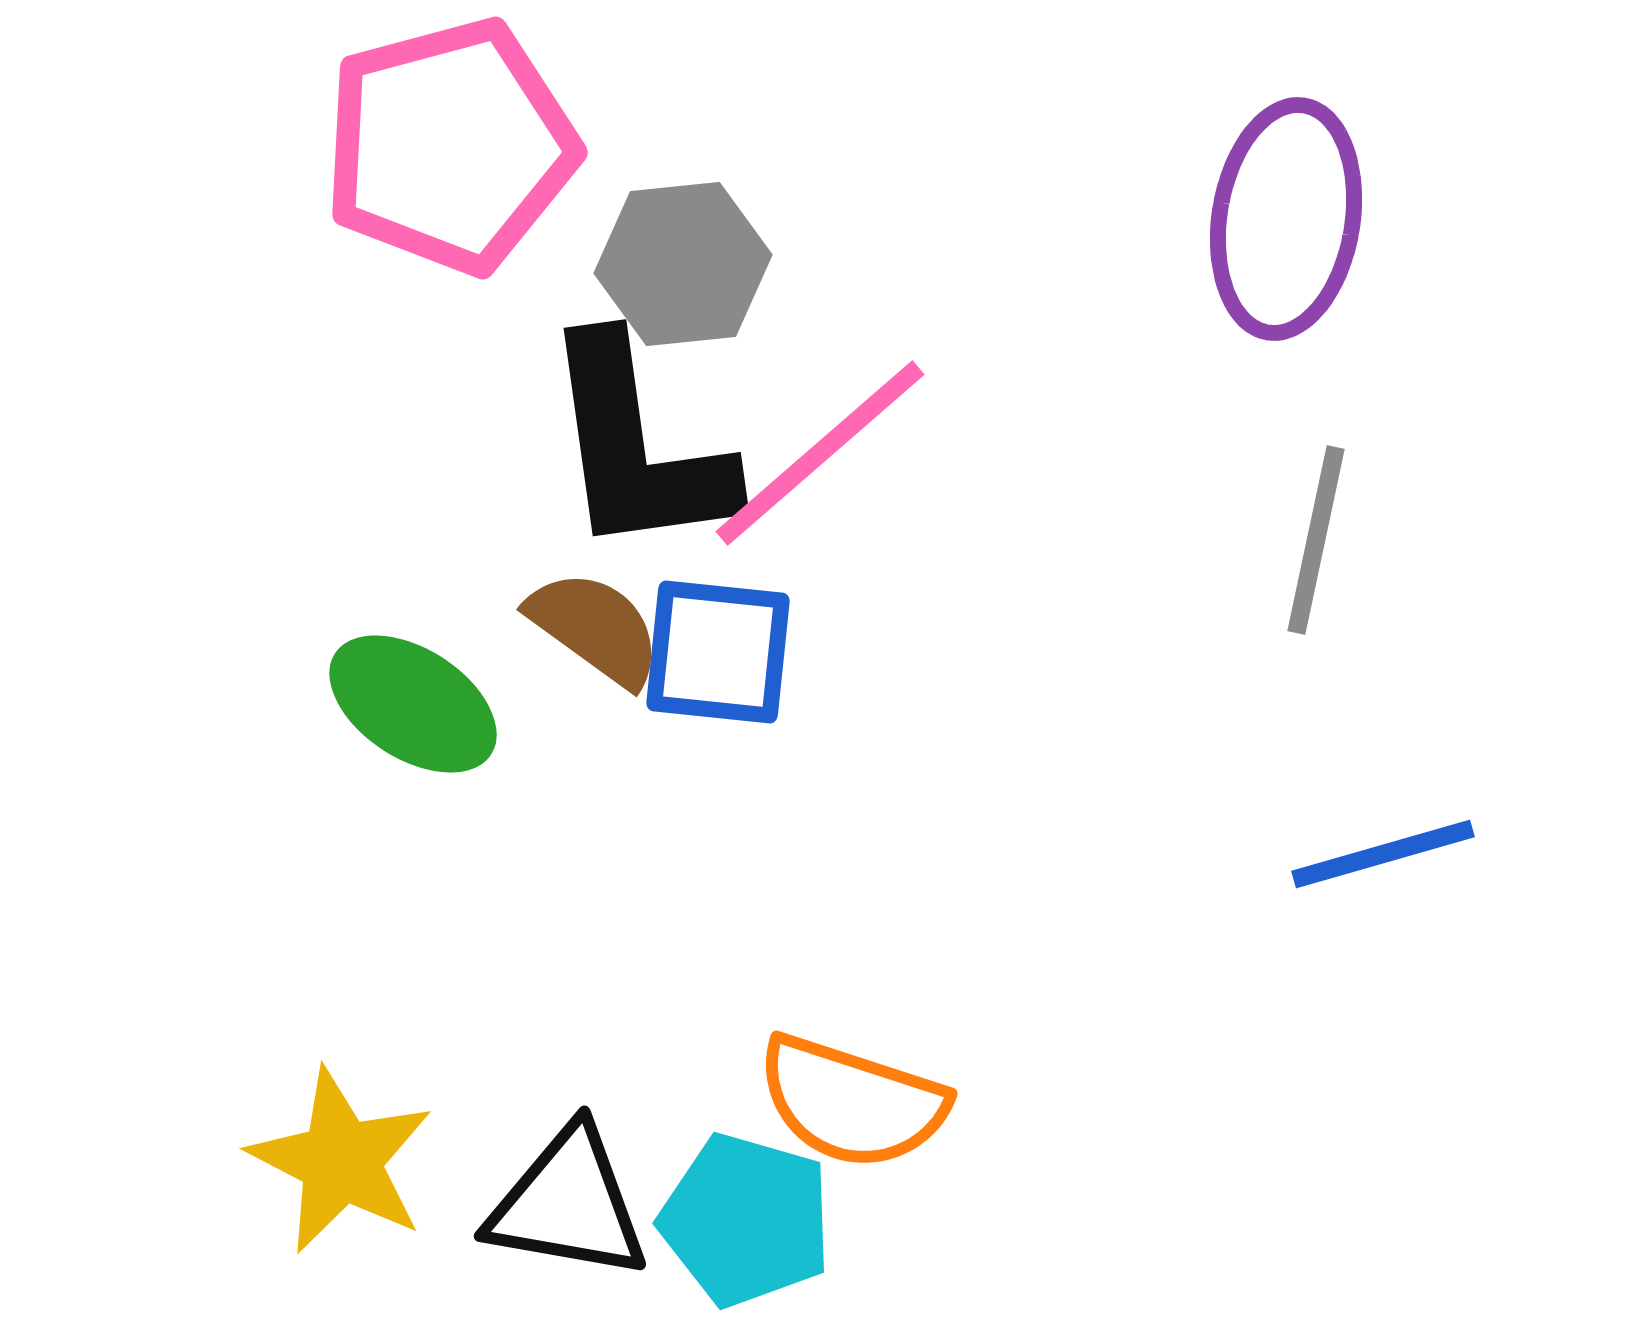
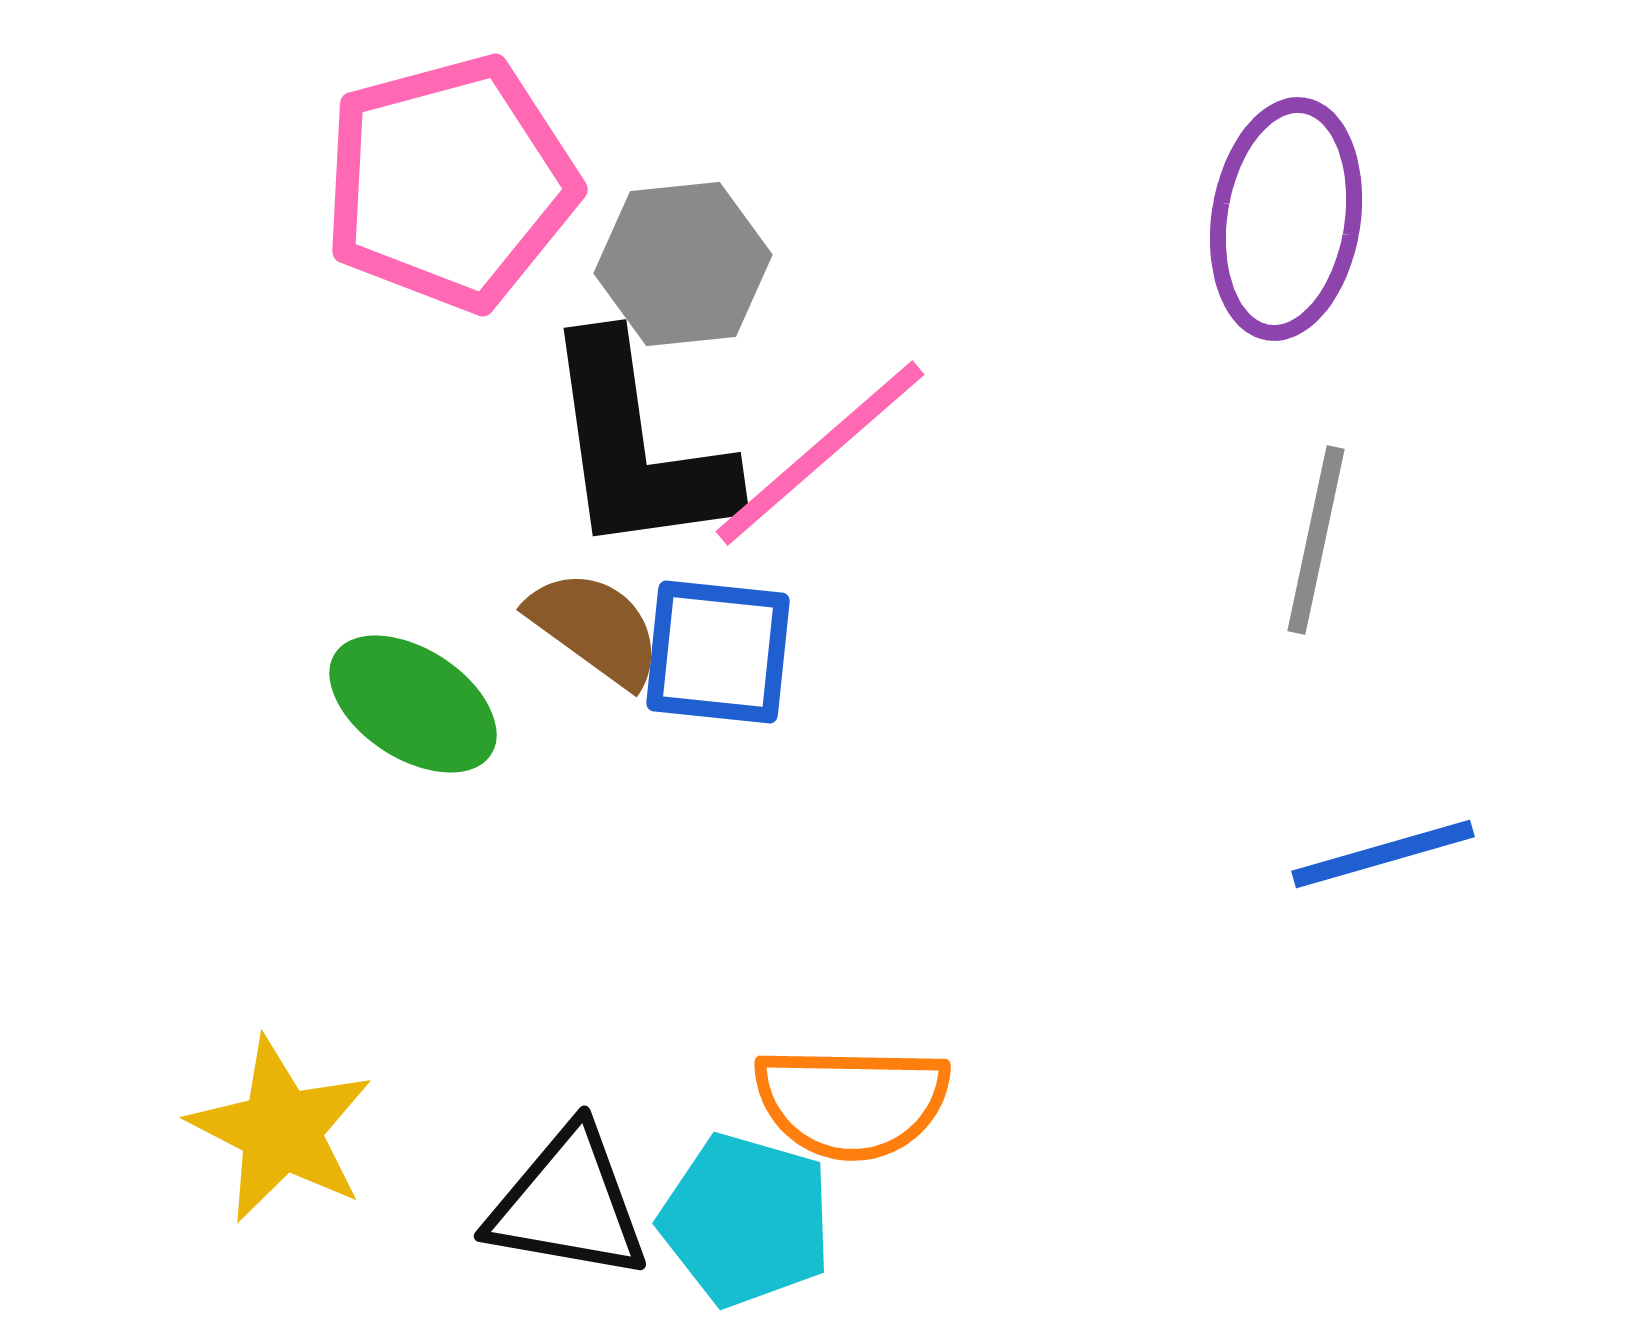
pink pentagon: moved 37 px down
orange semicircle: rotated 17 degrees counterclockwise
yellow star: moved 60 px left, 31 px up
